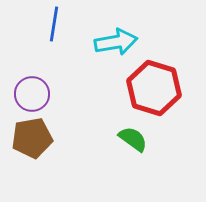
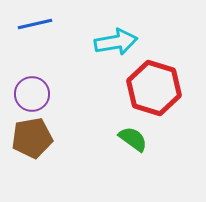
blue line: moved 19 px left; rotated 68 degrees clockwise
